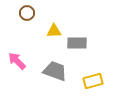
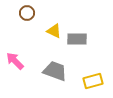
yellow triangle: rotated 28 degrees clockwise
gray rectangle: moved 4 px up
pink arrow: moved 2 px left
